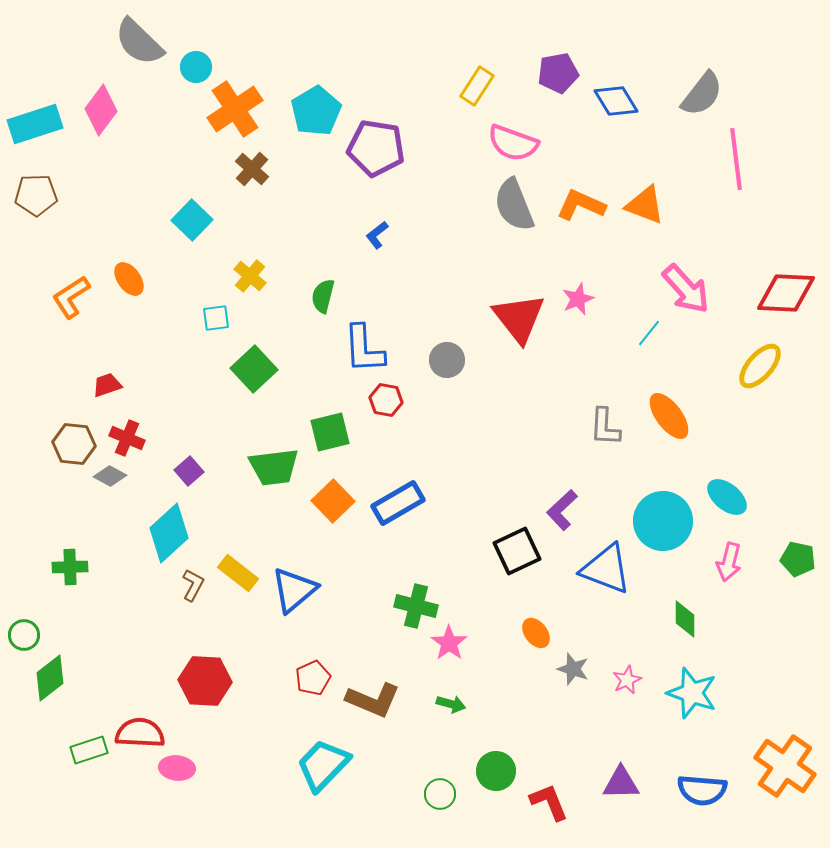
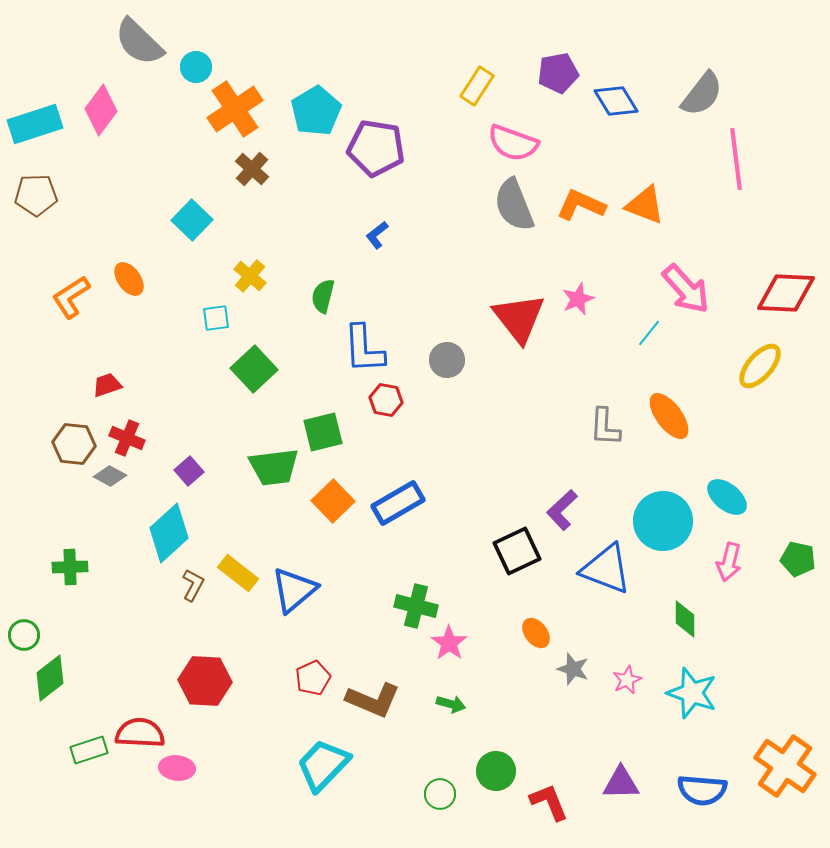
green square at (330, 432): moved 7 px left
